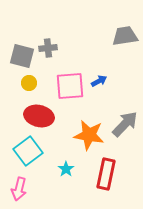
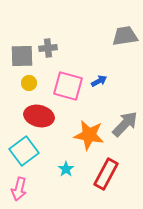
gray square: rotated 15 degrees counterclockwise
pink square: moved 2 px left; rotated 20 degrees clockwise
cyan square: moved 4 px left
red rectangle: rotated 16 degrees clockwise
